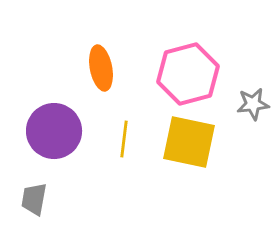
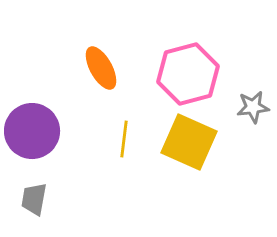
orange ellipse: rotated 18 degrees counterclockwise
gray star: moved 3 px down
purple circle: moved 22 px left
yellow square: rotated 12 degrees clockwise
